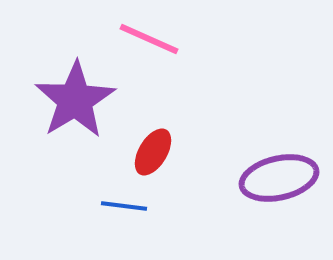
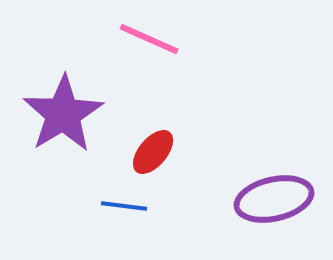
purple star: moved 12 px left, 14 px down
red ellipse: rotated 9 degrees clockwise
purple ellipse: moved 5 px left, 21 px down
